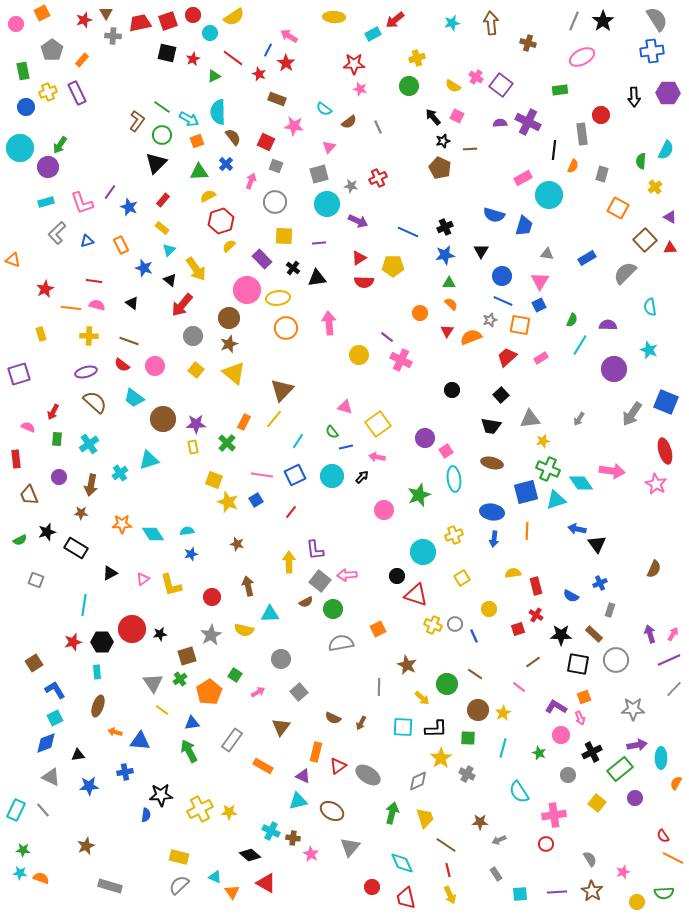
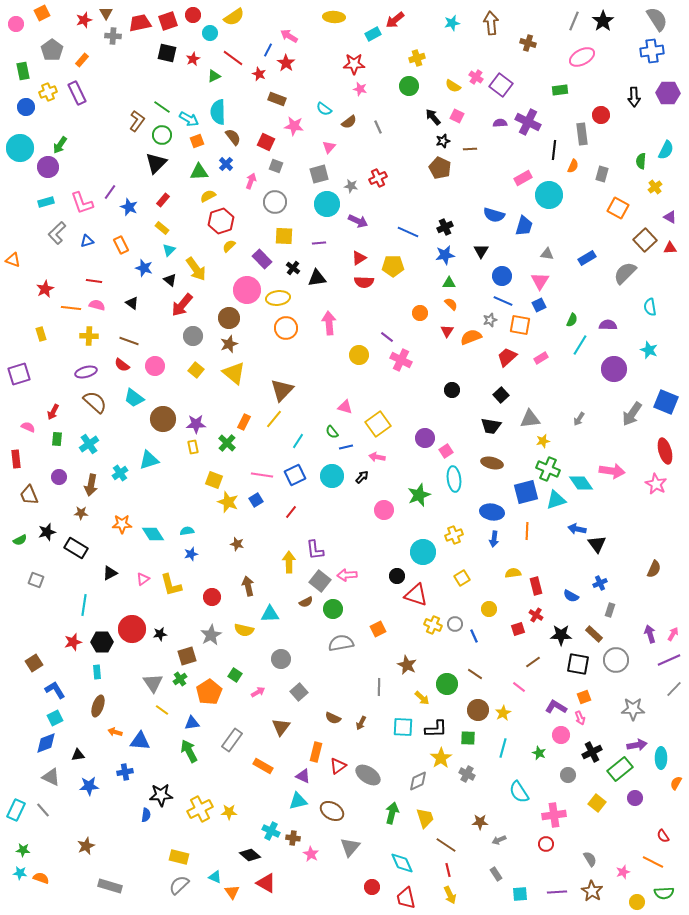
orange line at (673, 858): moved 20 px left, 4 px down
